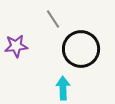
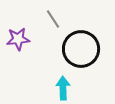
purple star: moved 2 px right, 7 px up
